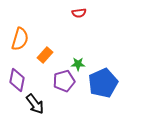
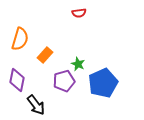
green star: rotated 24 degrees clockwise
black arrow: moved 1 px right, 1 px down
